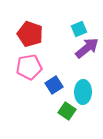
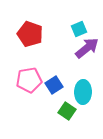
pink pentagon: moved 13 px down
